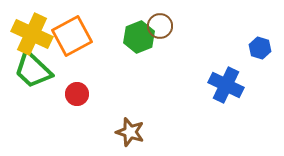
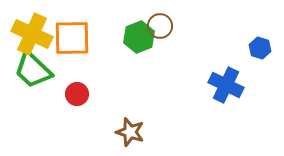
orange square: moved 2 px down; rotated 27 degrees clockwise
